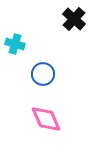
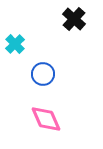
cyan cross: rotated 30 degrees clockwise
